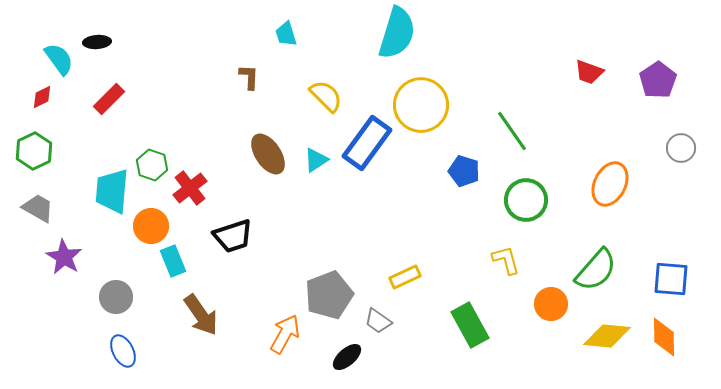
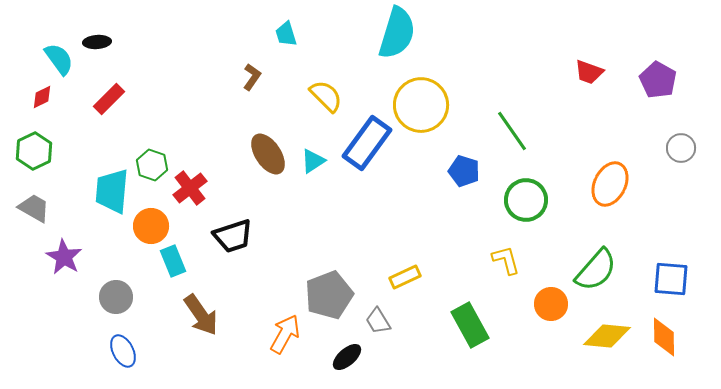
brown L-shape at (249, 77): moved 3 px right; rotated 32 degrees clockwise
purple pentagon at (658, 80): rotated 9 degrees counterclockwise
cyan triangle at (316, 160): moved 3 px left, 1 px down
gray trapezoid at (38, 208): moved 4 px left
gray trapezoid at (378, 321): rotated 24 degrees clockwise
